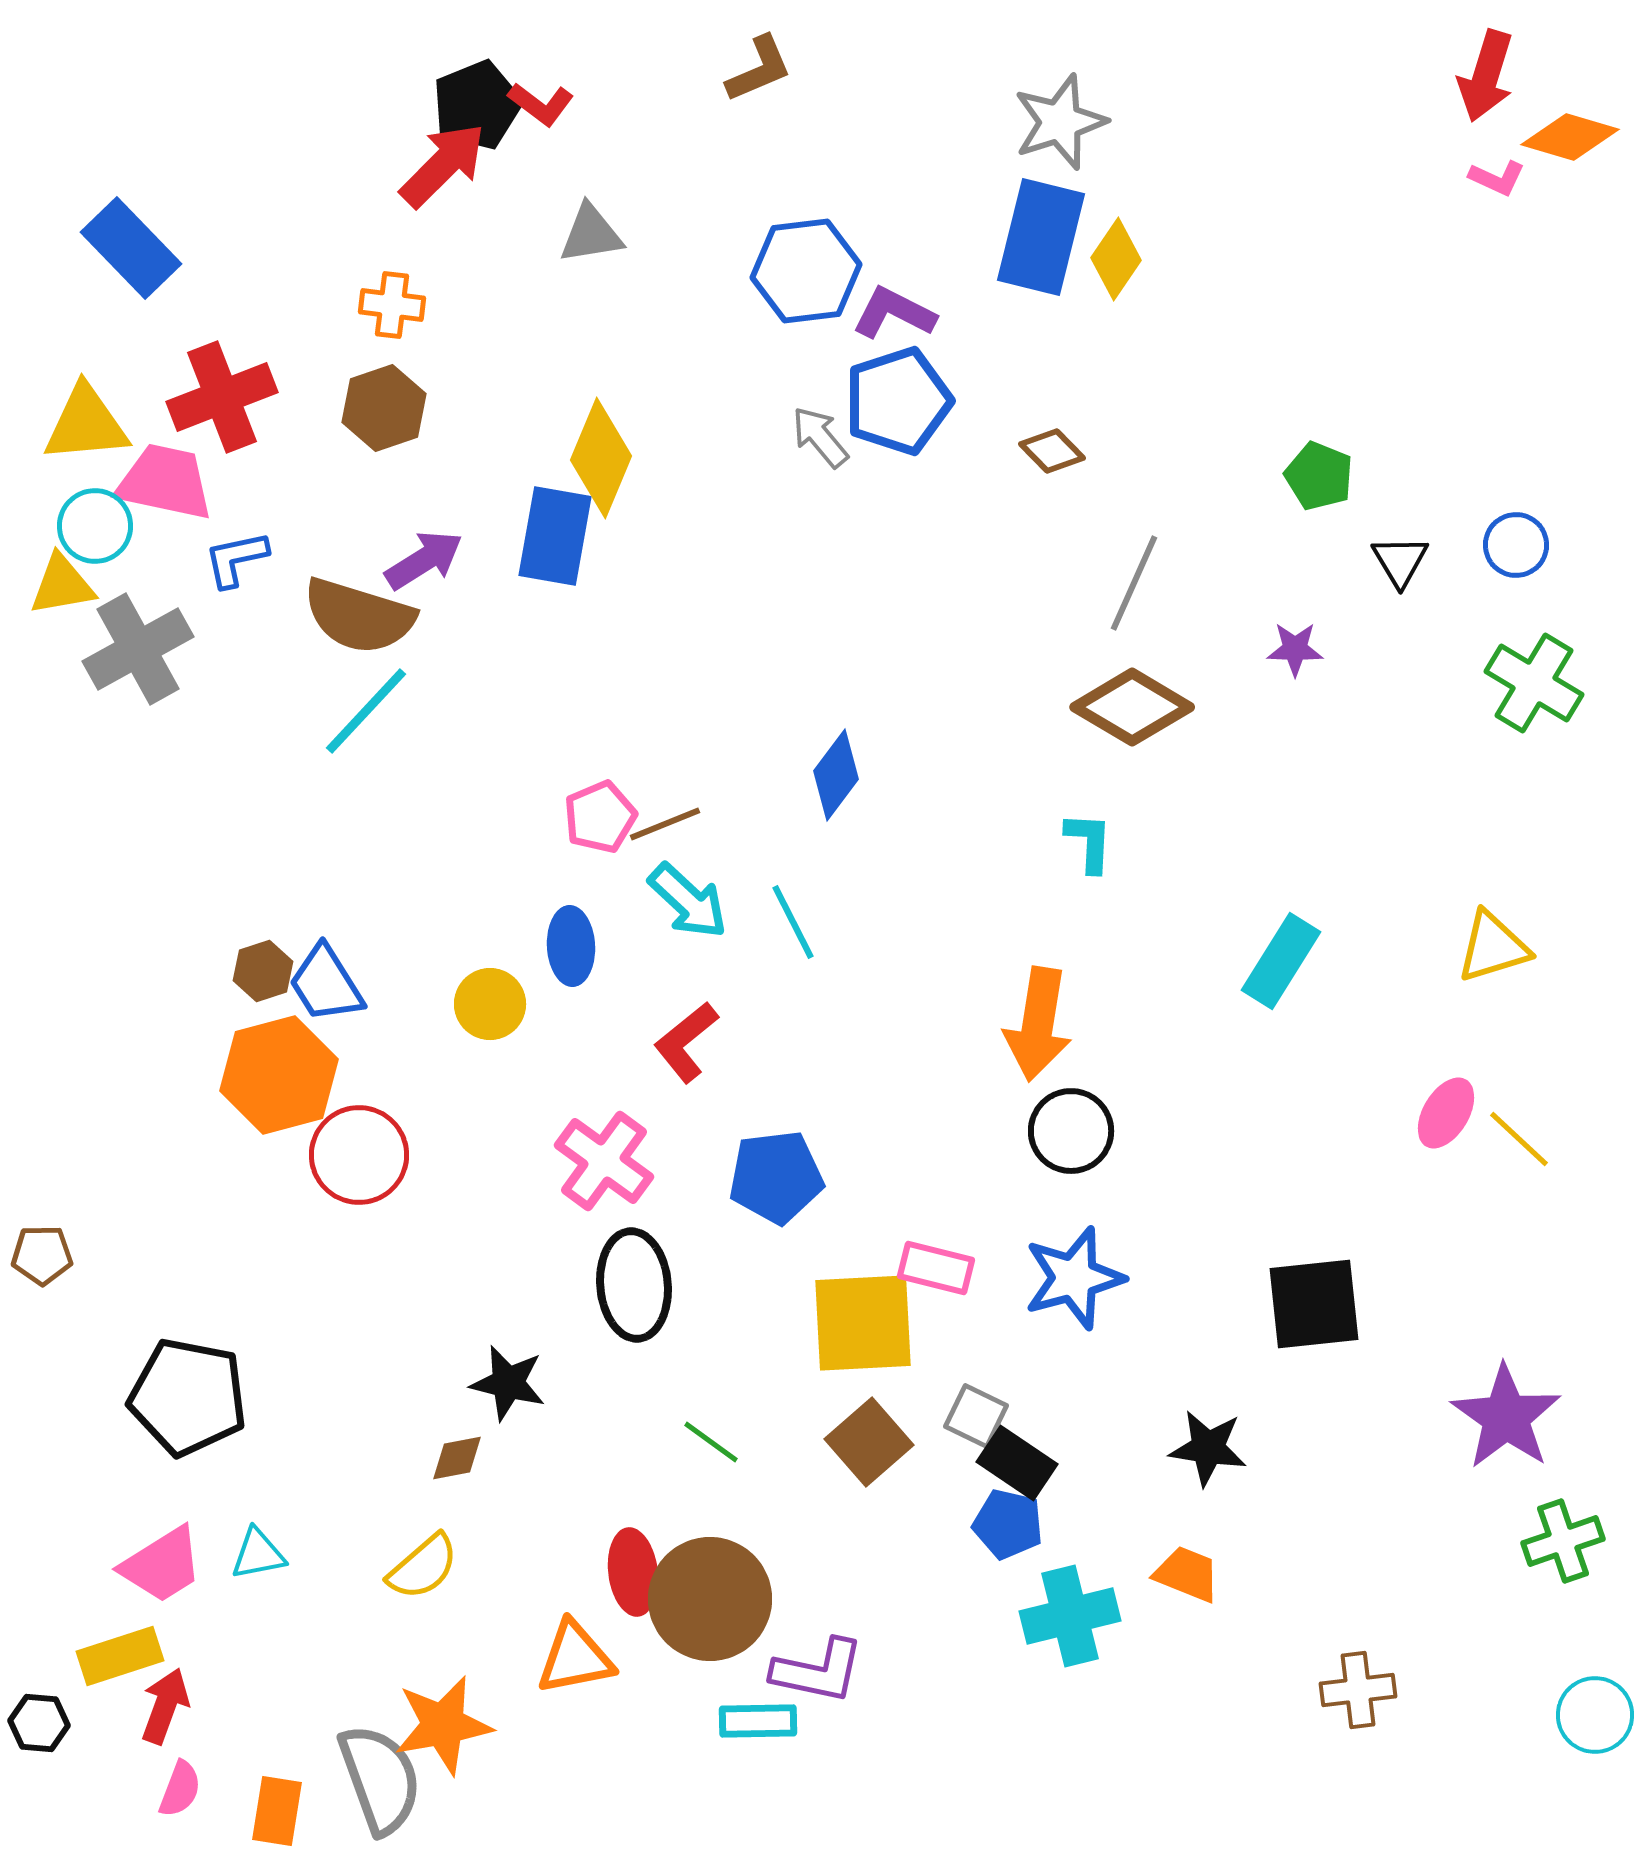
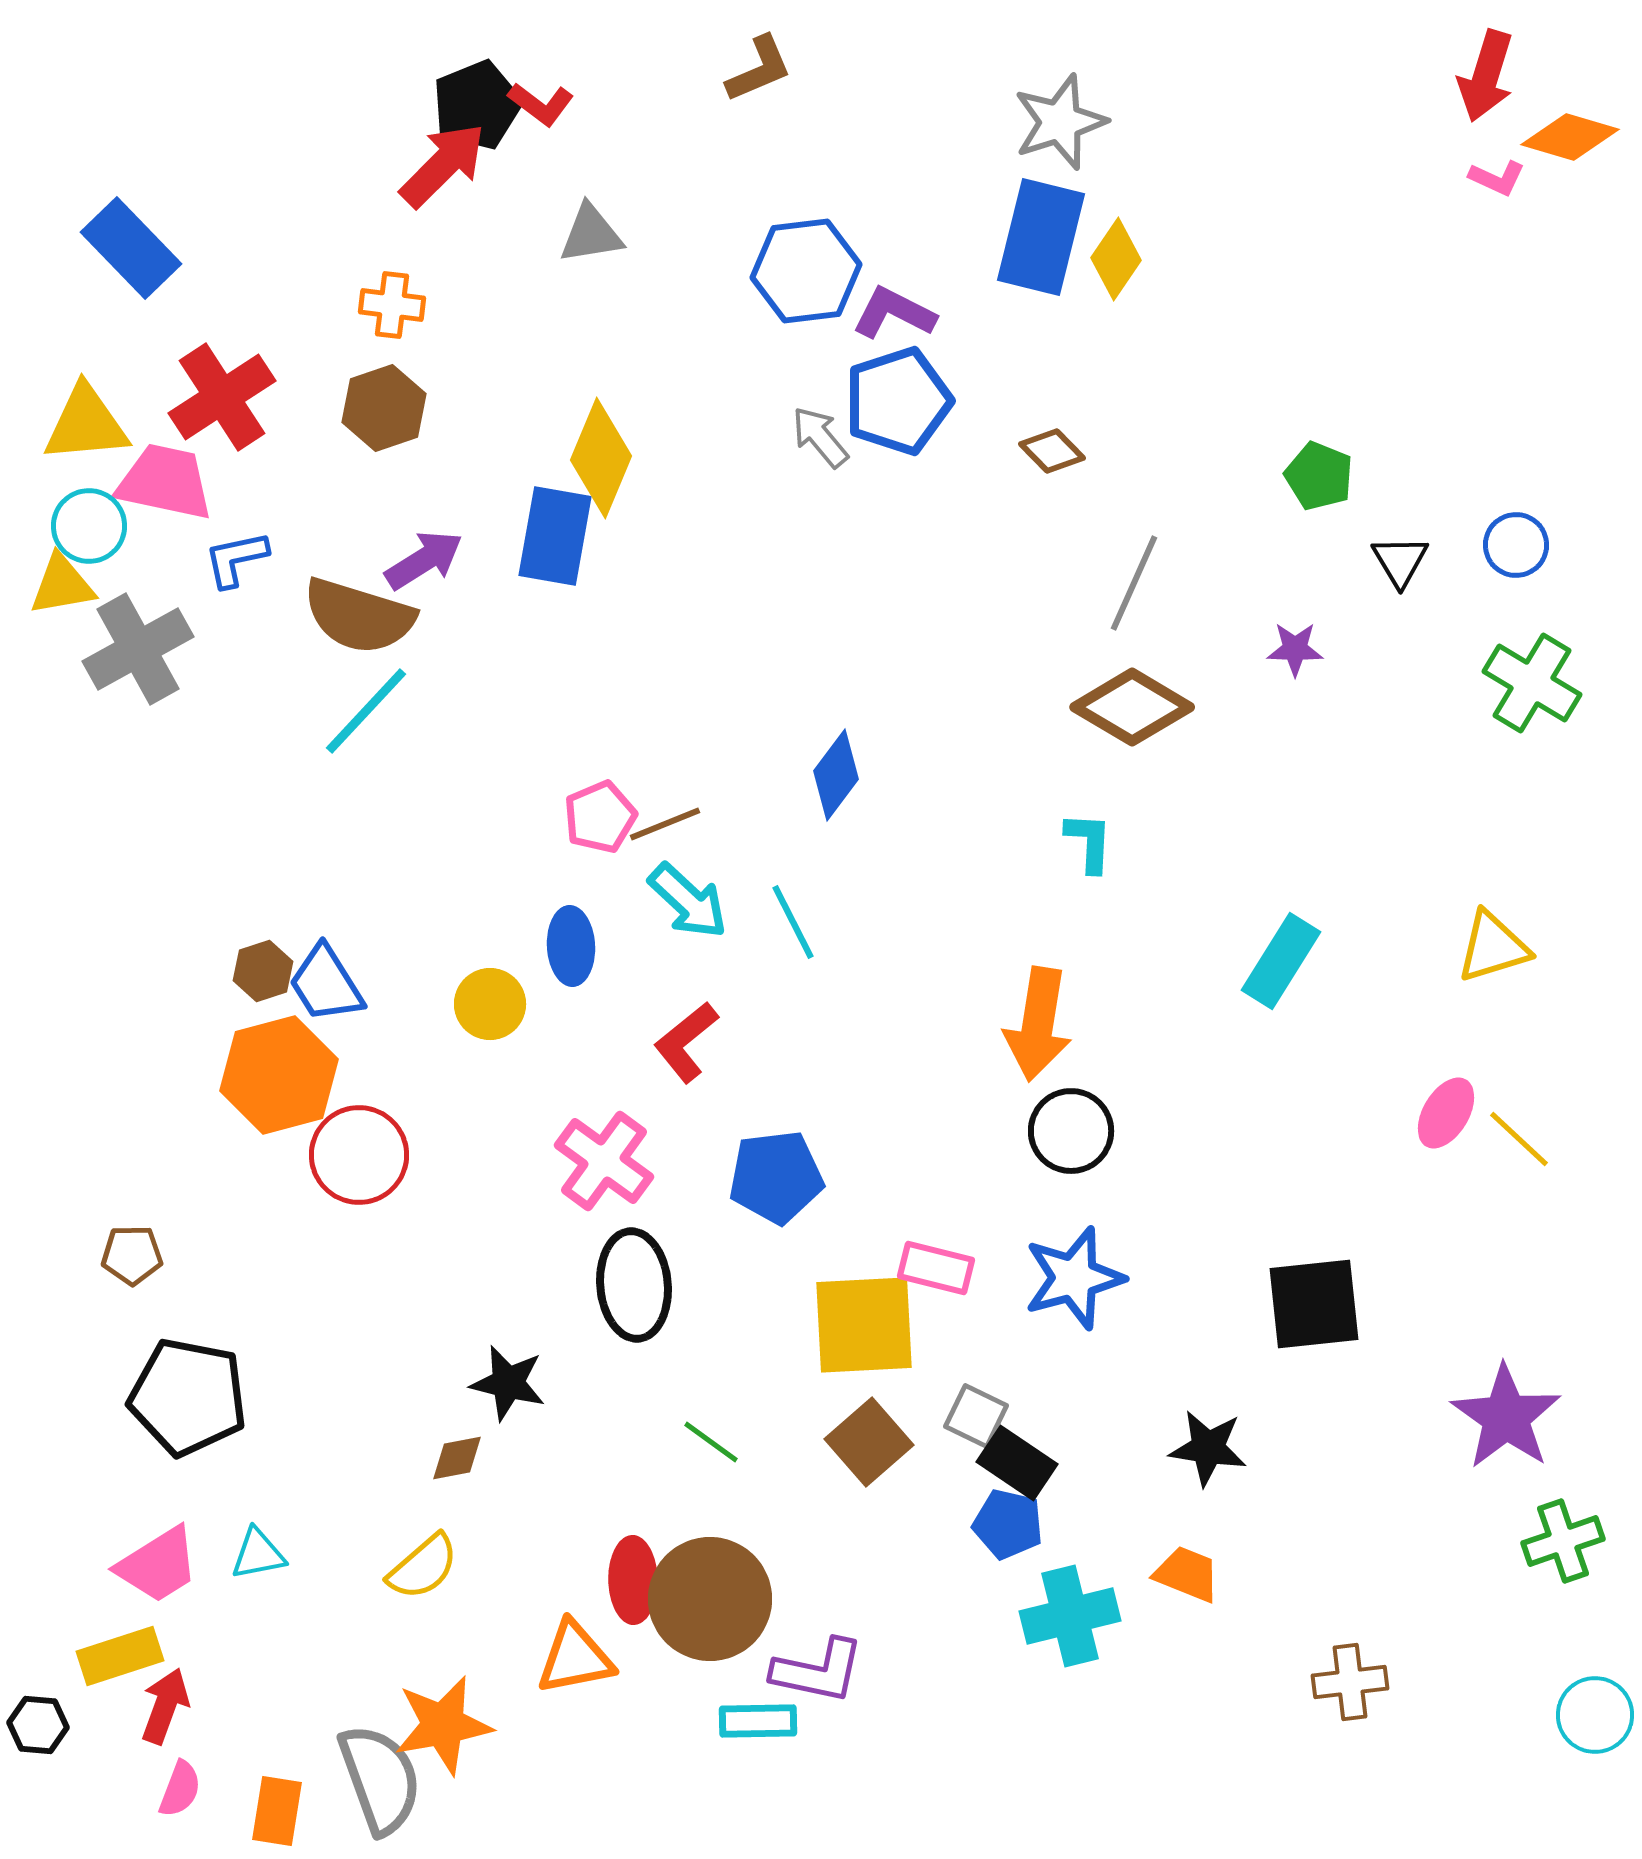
red cross at (222, 397): rotated 12 degrees counterclockwise
cyan circle at (95, 526): moved 6 px left
green cross at (1534, 683): moved 2 px left
brown pentagon at (42, 1255): moved 90 px right
yellow square at (863, 1323): moved 1 px right, 2 px down
pink trapezoid at (162, 1565): moved 4 px left
red ellipse at (633, 1572): moved 8 px down; rotated 6 degrees clockwise
brown cross at (1358, 1690): moved 8 px left, 8 px up
black hexagon at (39, 1723): moved 1 px left, 2 px down
